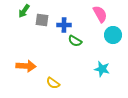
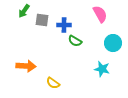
cyan circle: moved 8 px down
